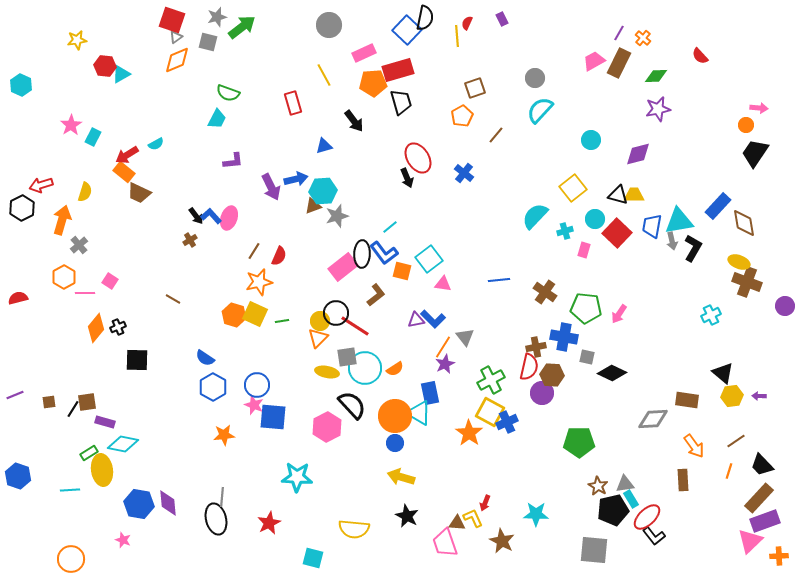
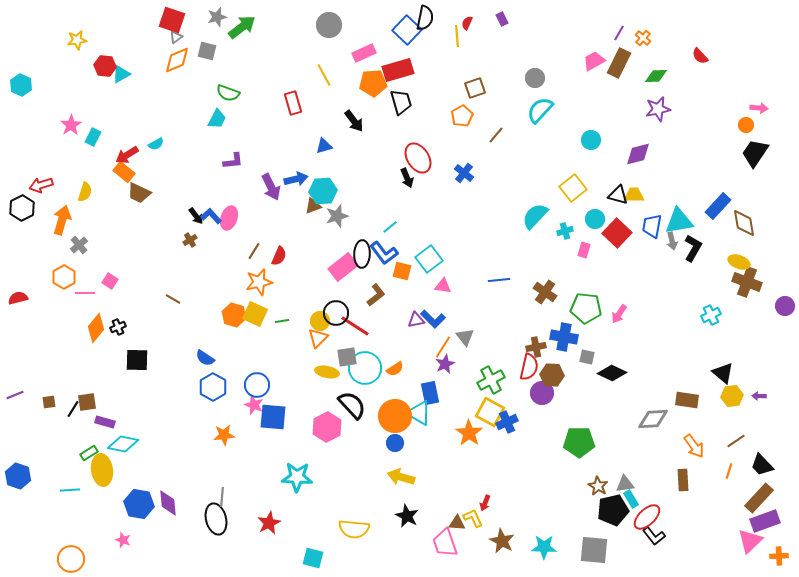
gray square at (208, 42): moved 1 px left, 9 px down
pink triangle at (443, 284): moved 2 px down
cyan star at (536, 514): moved 8 px right, 33 px down
